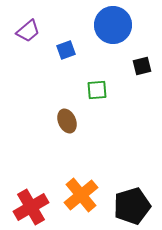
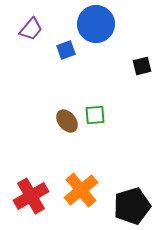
blue circle: moved 17 px left, 1 px up
purple trapezoid: moved 3 px right, 2 px up; rotated 10 degrees counterclockwise
green square: moved 2 px left, 25 px down
brown ellipse: rotated 15 degrees counterclockwise
orange cross: moved 5 px up
red cross: moved 11 px up
